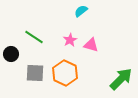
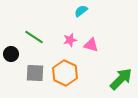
pink star: rotated 16 degrees clockwise
